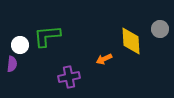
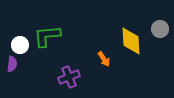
orange arrow: rotated 98 degrees counterclockwise
purple cross: rotated 10 degrees counterclockwise
